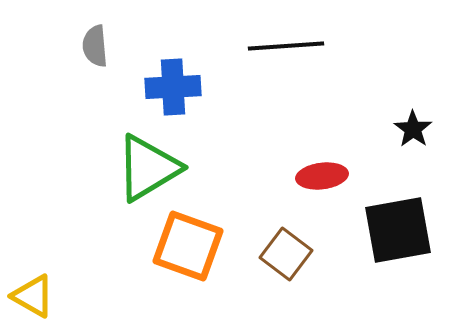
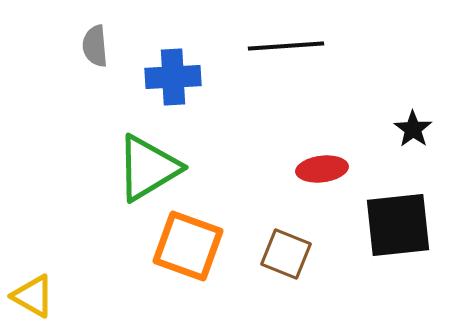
blue cross: moved 10 px up
red ellipse: moved 7 px up
black square: moved 5 px up; rotated 4 degrees clockwise
brown square: rotated 15 degrees counterclockwise
